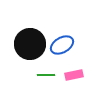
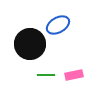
blue ellipse: moved 4 px left, 20 px up
